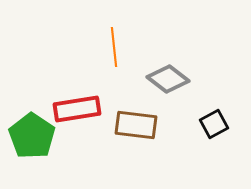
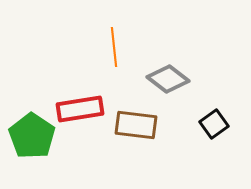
red rectangle: moved 3 px right
black square: rotated 8 degrees counterclockwise
